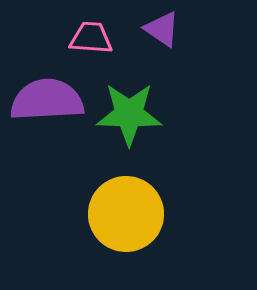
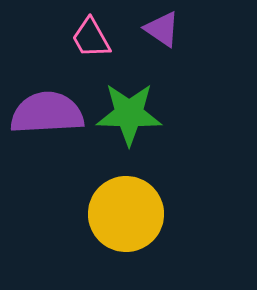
pink trapezoid: rotated 123 degrees counterclockwise
purple semicircle: moved 13 px down
